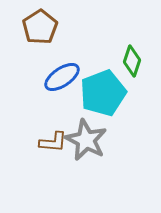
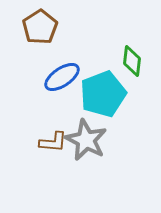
green diamond: rotated 12 degrees counterclockwise
cyan pentagon: moved 1 px down
